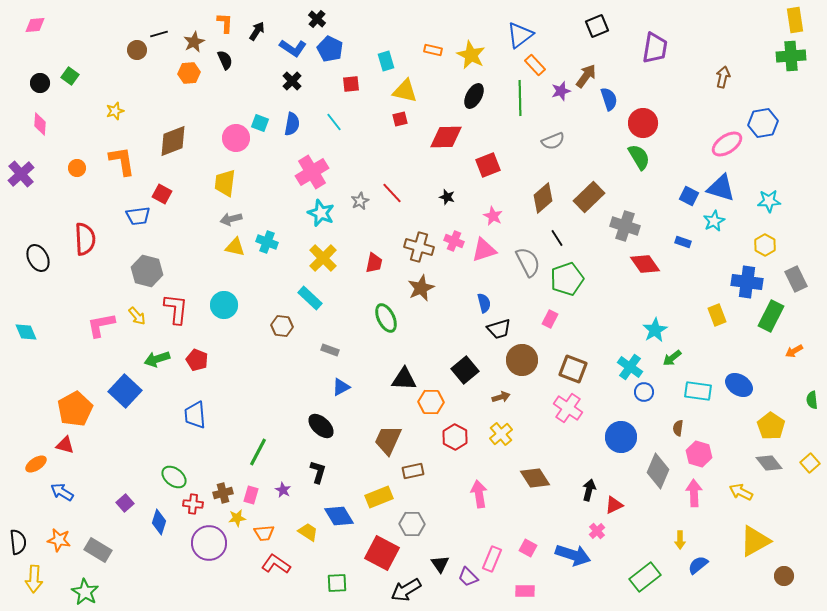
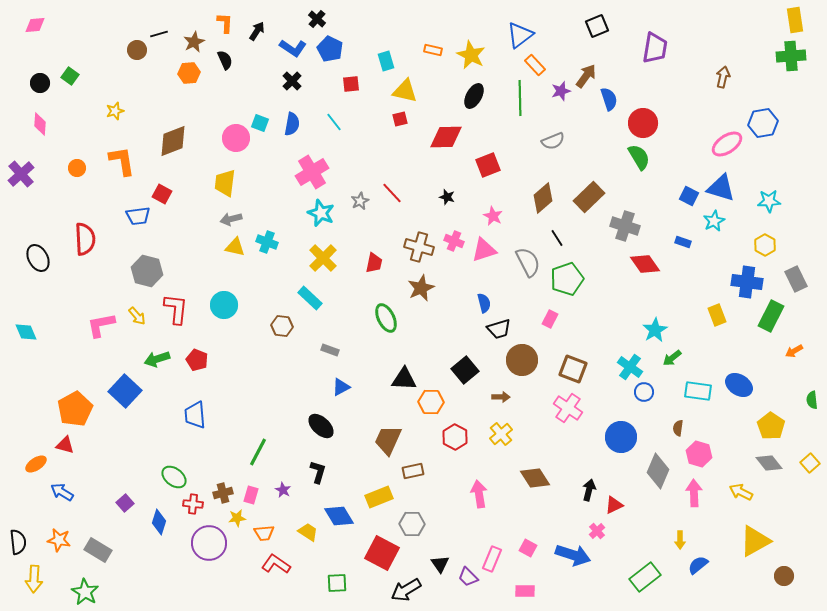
brown arrow at (501, 397): rotated 18 degrees clockwise
